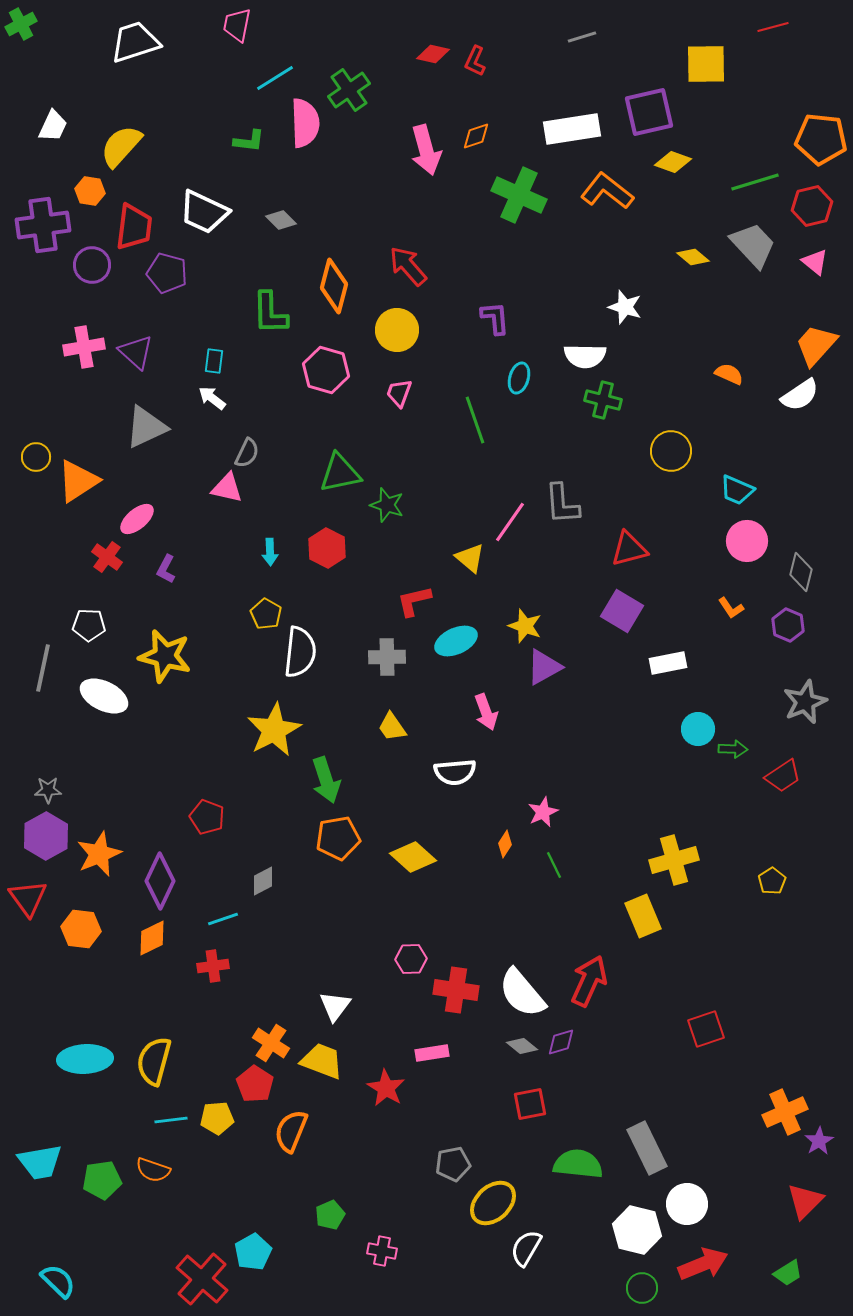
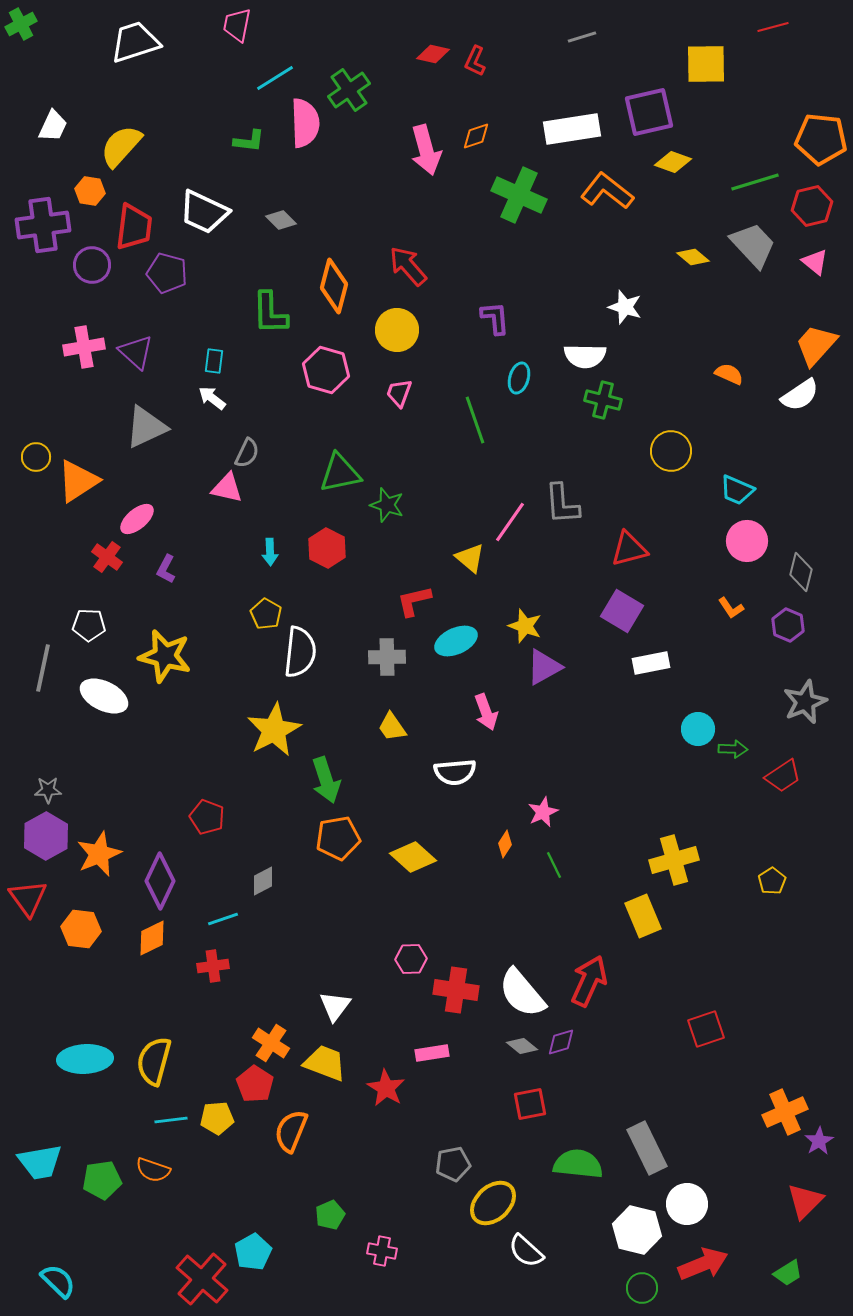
white rectangle at (668, 663): moved 17 px left
yellow trapezoid at (322, 1061): moved 3 px right, 2 px down
white semicircle at (526, 1248): moved 3 px down; rotated 78 degrees counterclockwise
